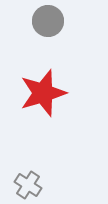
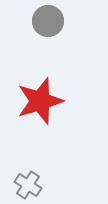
red star: moved 3 px left, 8 px down
